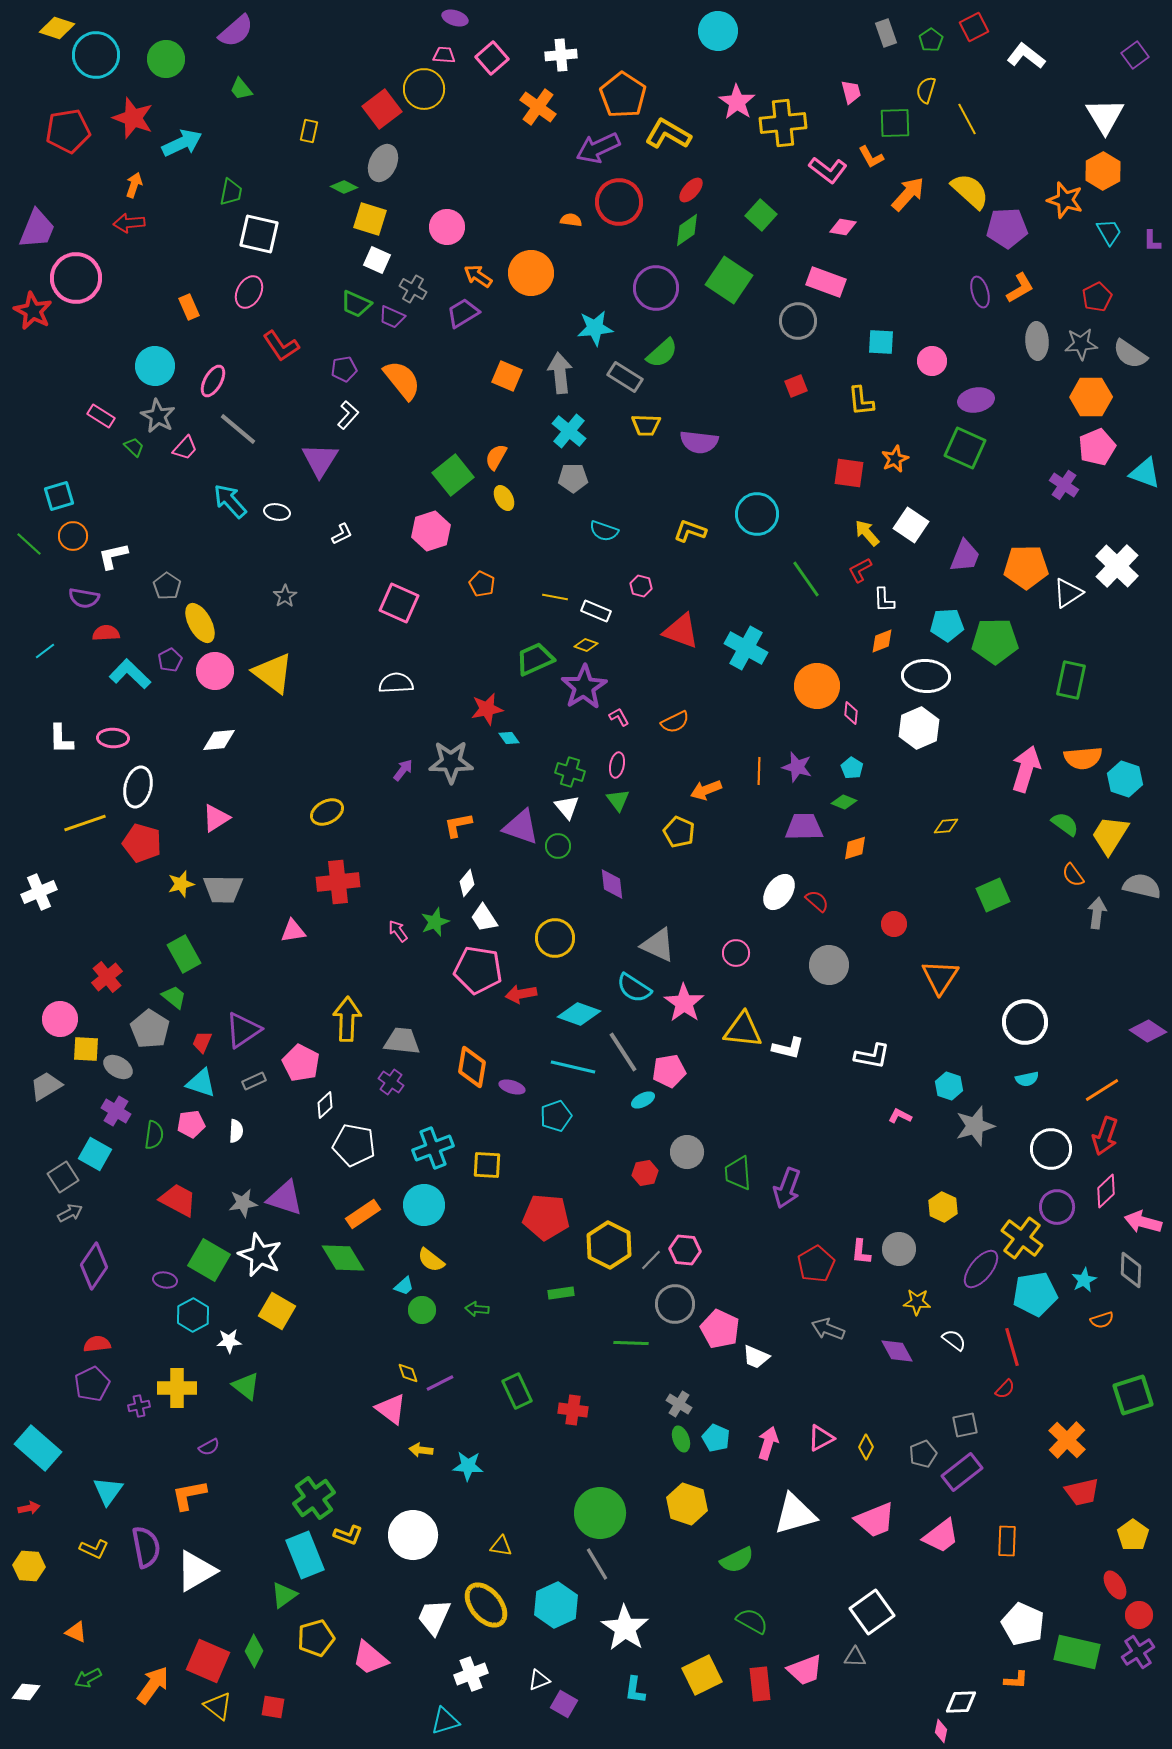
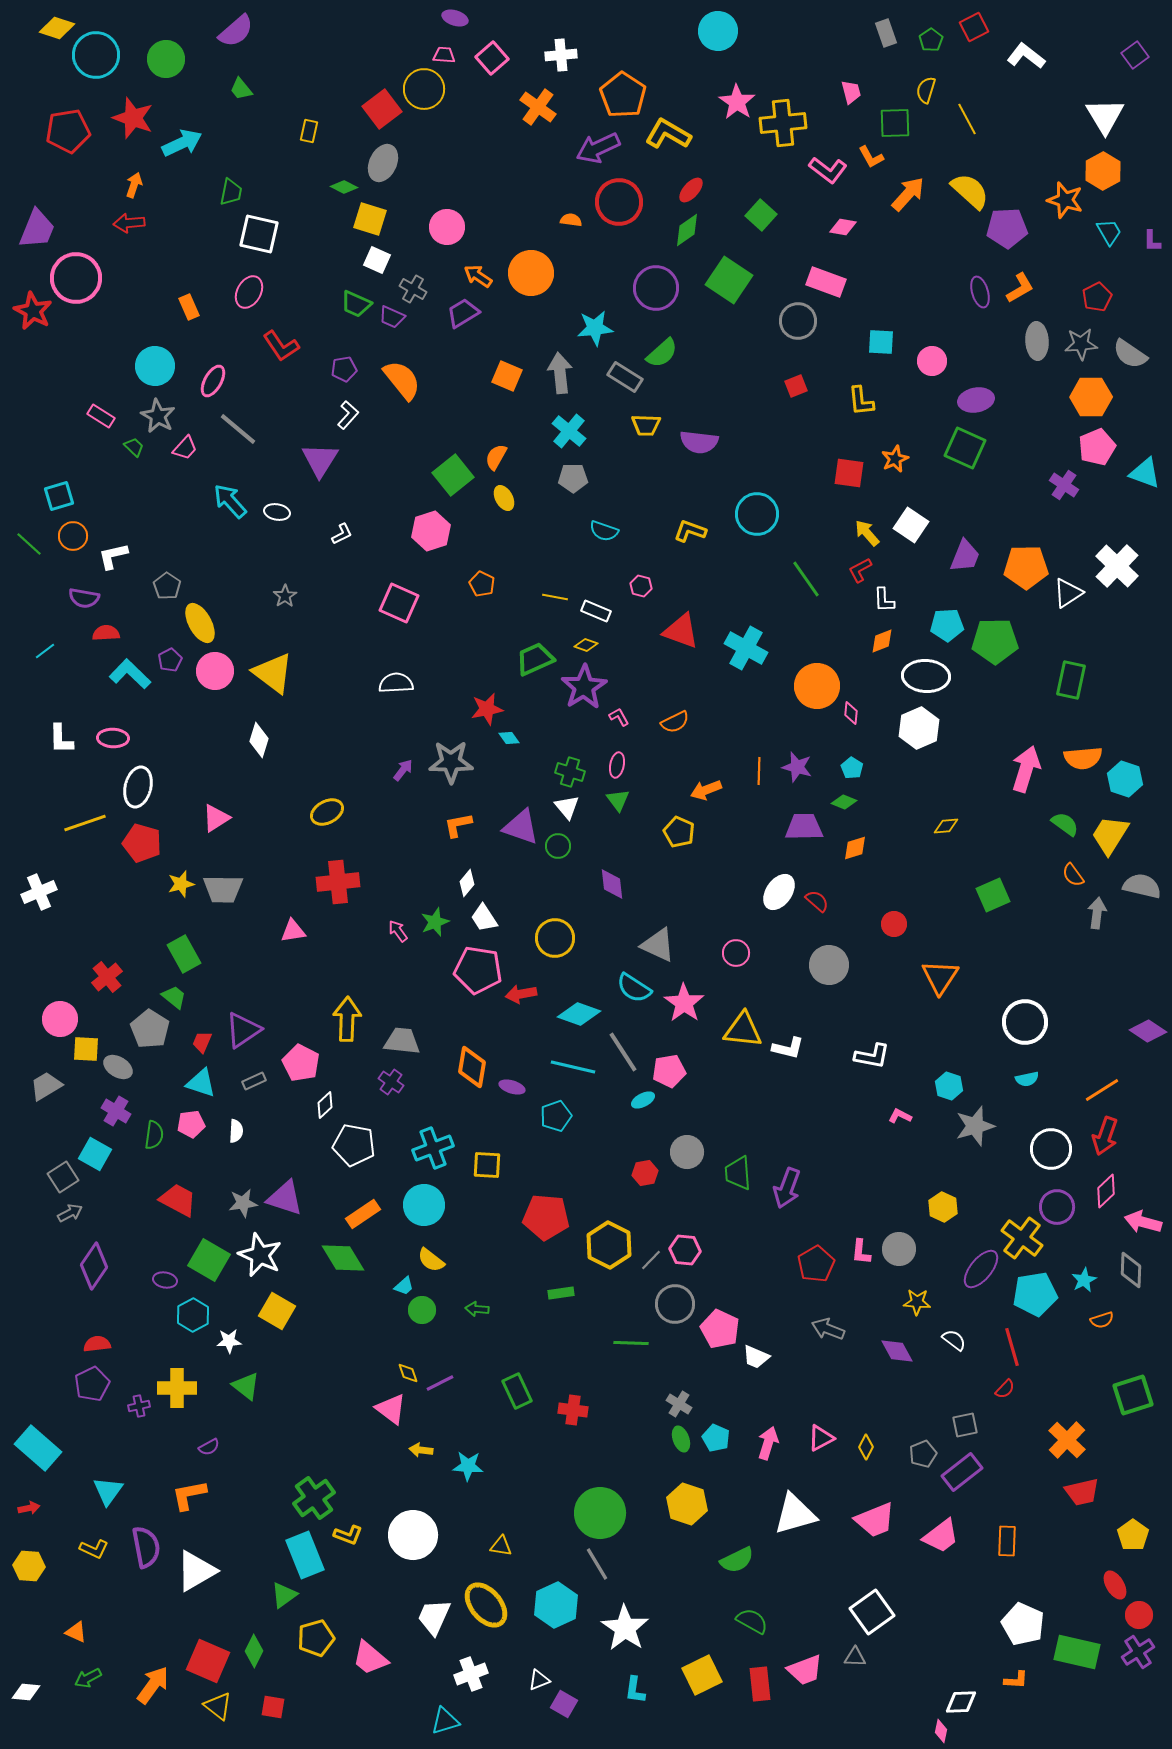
white diamond at (219, 740): moved 40 px right; rotated 68 degrees counterclockwise
